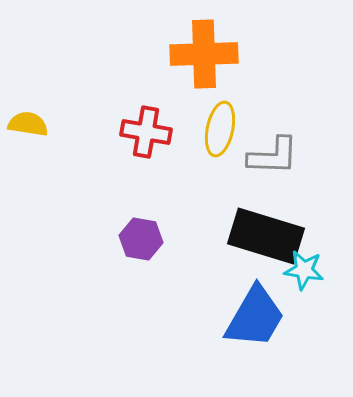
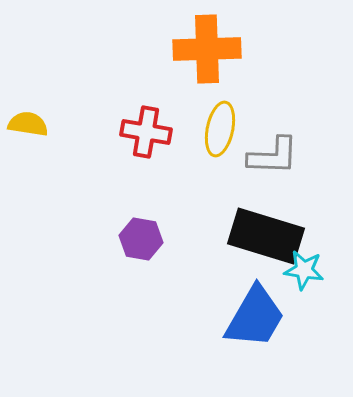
orange cross: moved 3 px right, 5 px up
